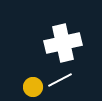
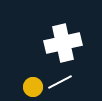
white line: moved 2 px down
